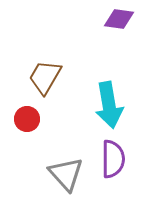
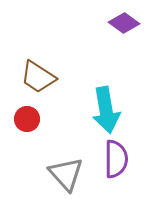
purple diamond: moved 5 px right, 4 px down; rotated 28 degrees clockwise
brown trapezoid: moved 7 px left; rotated 87 degrees counterclockwise
cyan arrow: moved 3 px left, 5 px down
purple semicircle: moved 3 px right
